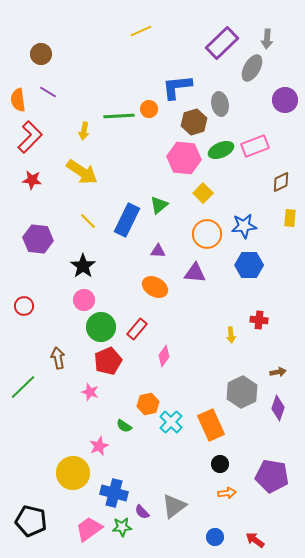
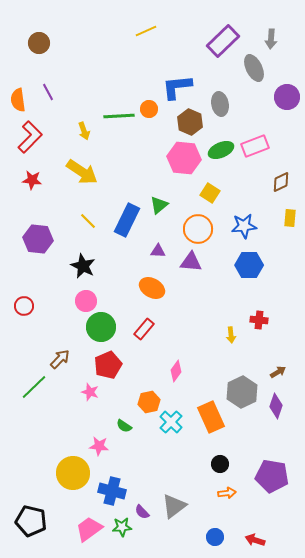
yellow line at (141, 31): moved 5 px right
gray arrow at (267, 39): moved 4 px right
purple rectangle at (222, 43): moved 1 px right, 2 px up
brown circle at (41, 54): moved 2 px left, 11 px up
gray ellipse at (252, 68): moved 2 px right; rotated 56 degrees counterclockwise
purple line at (48, 92): rotated 30 degrees clockwise
purple circle at (285, 100): moved 2 px right, 3 px up
brown hexagon at (194, 122): moved 4 px left; rotated 20 degrees counterclockwise
yellow arrow at (84, 131): rotated 30 degrees counterclockwise
yellow square at (203, 193): moved 7 px right; rotated 12 degrees counterclockwise
orange circle at (207, 234): moved 9 px left, 5 px up
black star at (83, 266): rotated 10 degrees counterclockwise
purple triangle at (195, 273): moved 4 px left, 11 px up
orange ellipse at (155, 287): moved 3 px left, 1 px down
pink circle at (84, 300): moved 2 px right, 1 px down
red rectangle at (137, 329): moved 7 px right
pink diamond at (164, 356): moved 12 px right, 15 px down
brown arrow at (58, 358): moved 2 px right, 1 px down; rotated 55 degrees clockwise
red pentagon at (108, 361): moved 4 px down
brown arrow at (278, 372): rotated 21 degrees counterclockwise
green line at (23, 387): moved 11 px right
orange hexagon at (148, 404): moved 1 px right, 2 px up
purple diamond at (278, 408): moved 2 px left, 2 px up
orange rectangle at (211, 425): moved 8 px up
pink star at (99, 446): rotated 30 degrees clockwise
blue cross at (114, 493): moved 2 px left, 2 px up
red arrow at (255, 540): rotated 18 degrees counterclockwise
